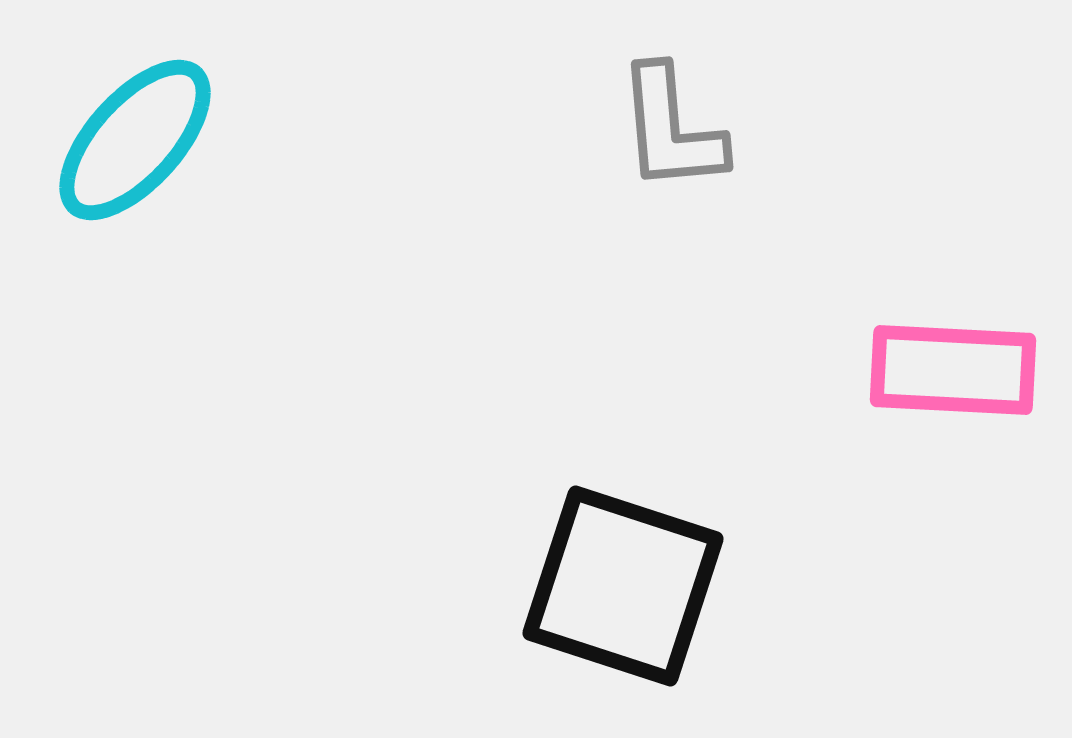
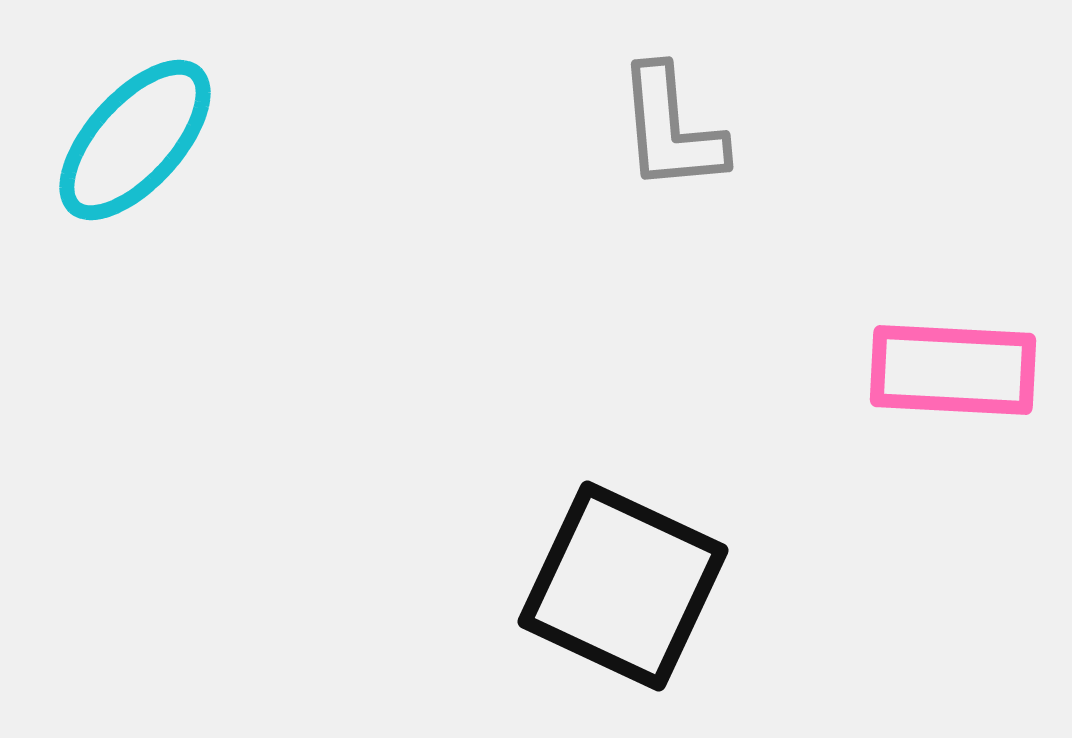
black square: rotated 7 degrees clockwise
